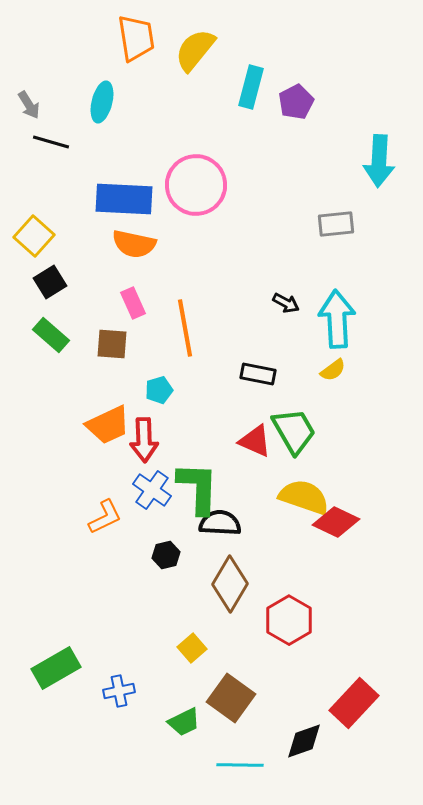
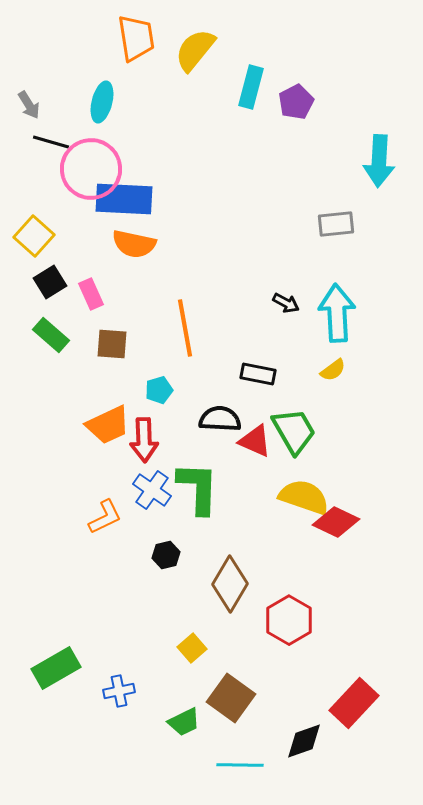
pink circle at (196, 185): moved 105 px left, 16 px up
pink rectangle at (133, 303): moved 42 px left, 9 px up
cyan arrow at (337, 319): moved 6 px up
black semicircle at (220, 523): moved 104 px up
